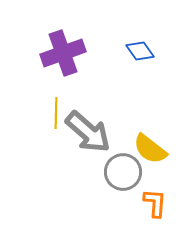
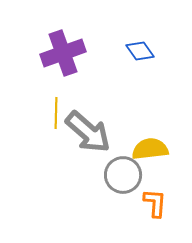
yellow semicircle: rotated 135 degrees clockwise
gray circle: moved 3 px down
